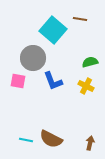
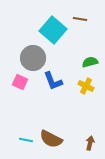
pink square: moved 2 px right, 1 px down; rotated 14 degrees clockwise
